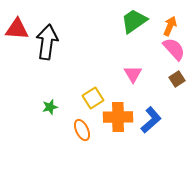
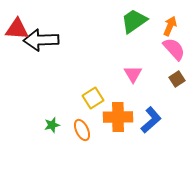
black arrow: moved 6 px left, 2 px up; rotated 100 degrees counterclockwise
green star: moved 2 px right, 18 px down
